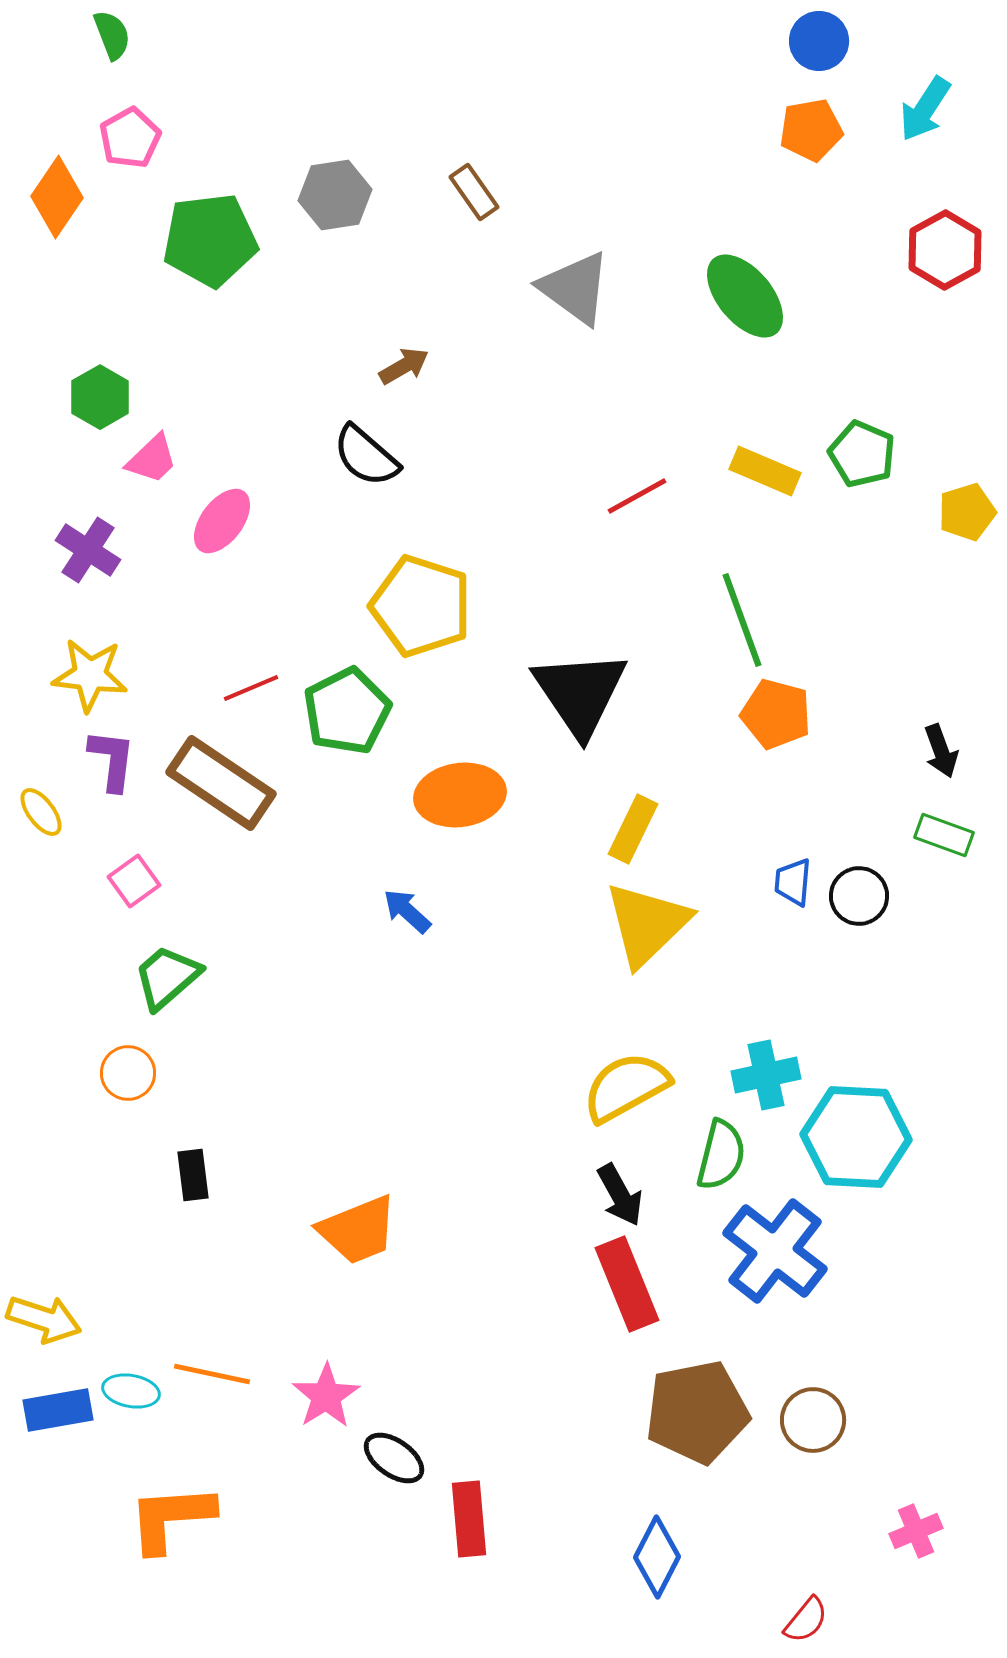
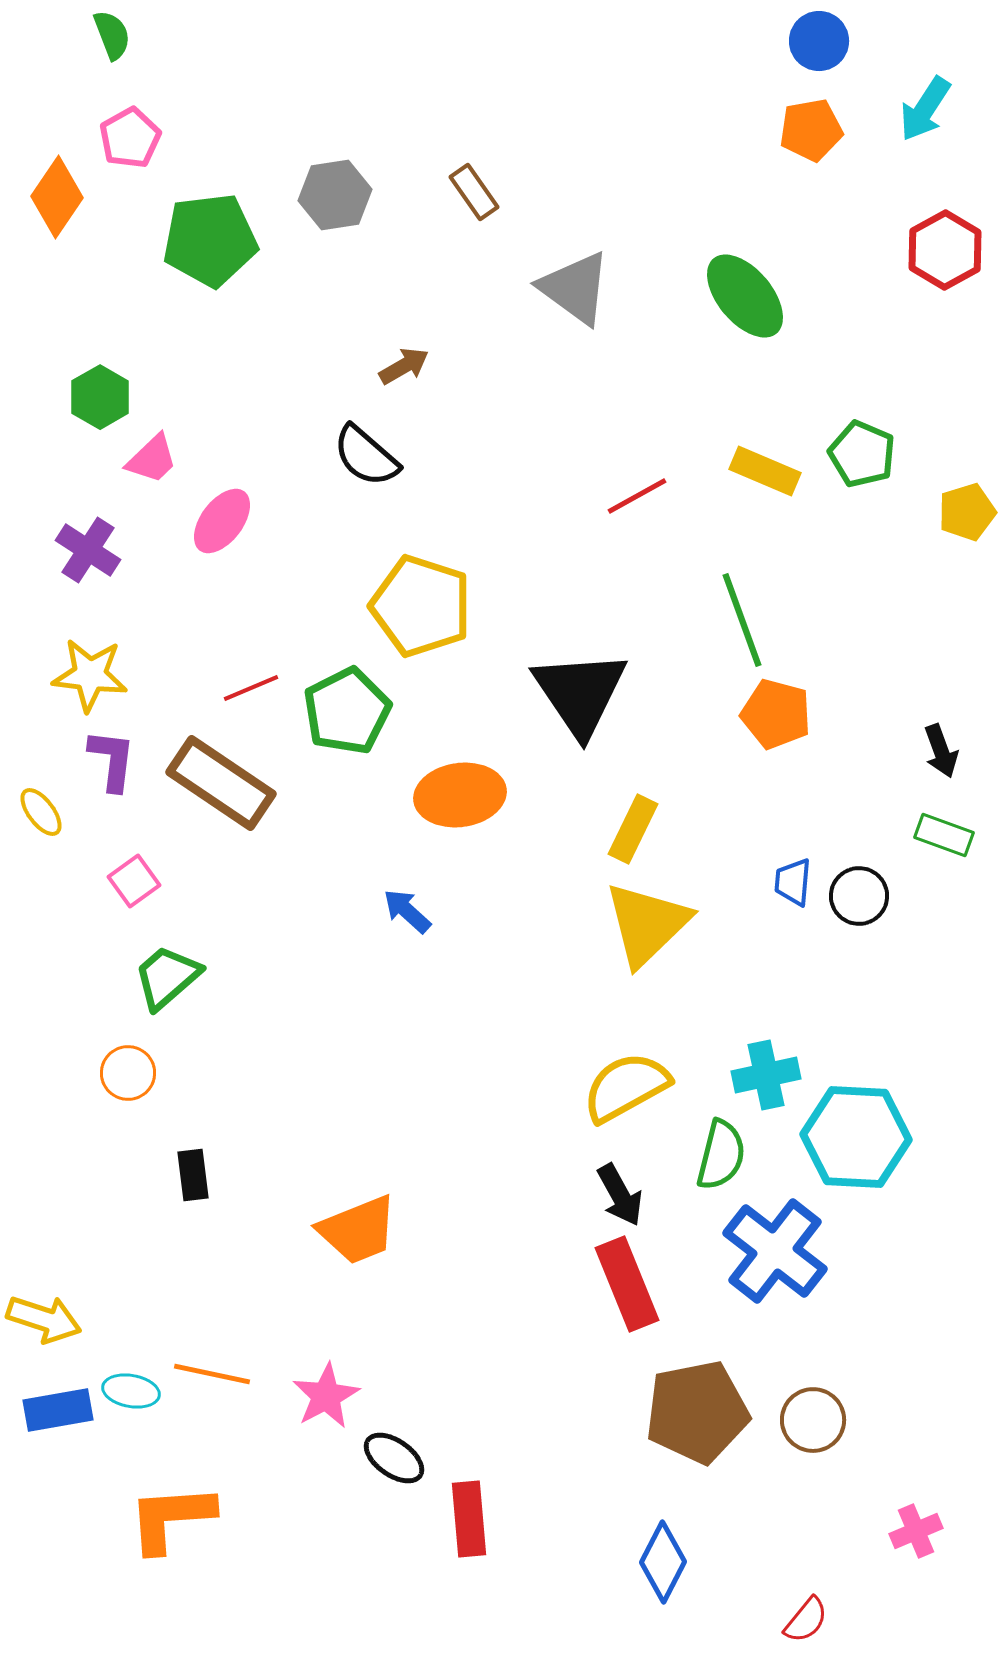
pink star at (326, 1396): rotated 4 degrees clockwise
blue diamond at (657, 1557): moved 6 px right, 5 px down
